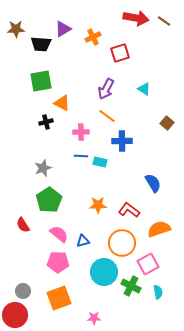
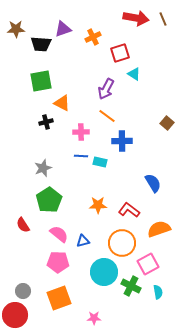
brown line: moved 1 px left, 2 px up; rotated 32 degrees clockwise
purple triangle: rotated 12 degrees clockwise
cyan triangle: moved 10 px left, 15 px up
